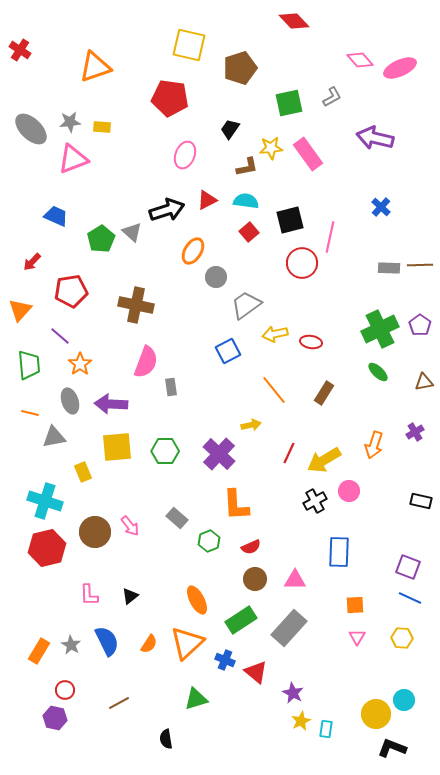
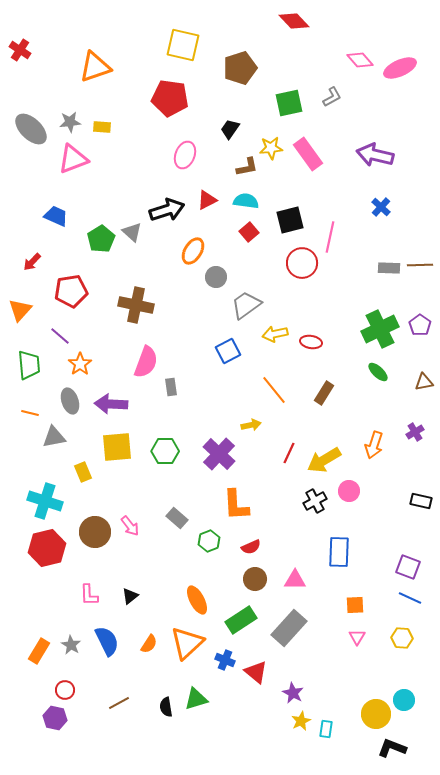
yellow square at (189, 45): moved 6 px left
purple arrow at (375, 138): moved 17 px down
black semicircle at (166, 739): moved 32 px up
